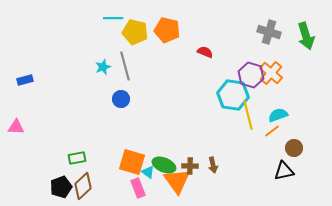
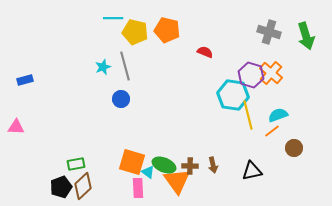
green rectangle: moved 1 px left, 6 px down
black triangle: moved 32 px left
pink rectangle: rotated 18 degrees clockwise
